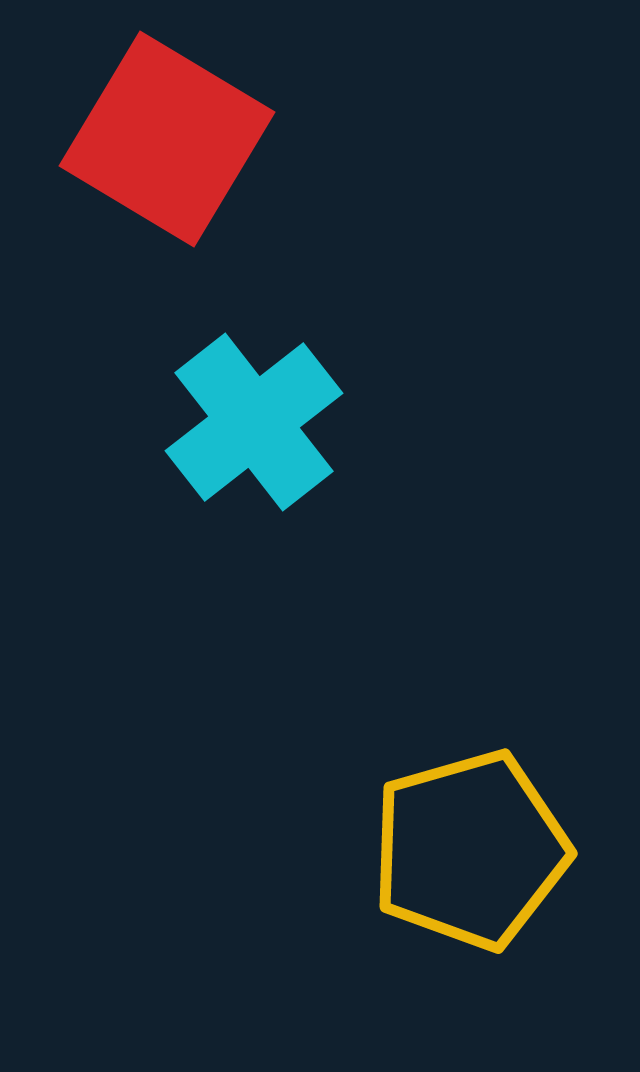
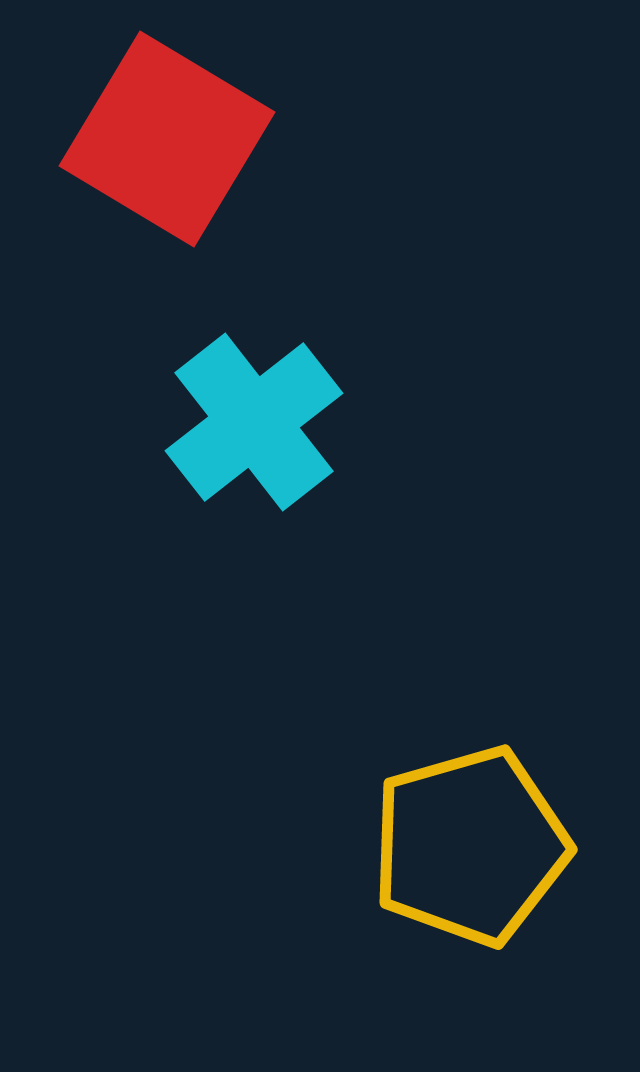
yellow pentagon: moved 4 px up
